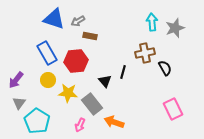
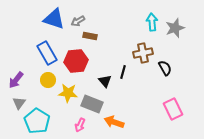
brown cross: moved 2 px left
gray rectangle: rotated 30 degrees counterclockwise
